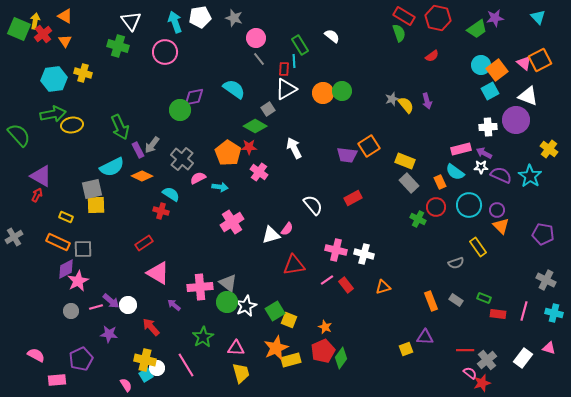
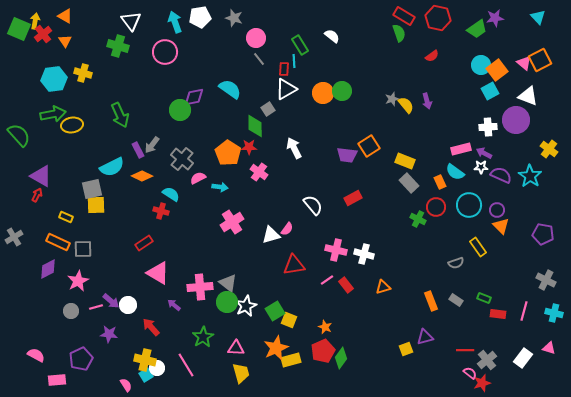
cyan semicircle at (234, 89): moved 4 px left
green diamond at (255, 126): rotated 60 degrees clockwise
green arrow at (120, 127): moved 12 px up
purple diamond at (66, 269): moved 18 px left
purple triangle at (425, 337): rotated 18 degrees counterclockwise
